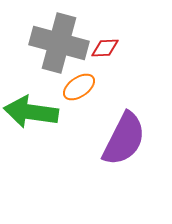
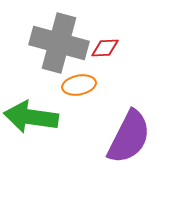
orange ellipse: moved 2 px up; rotated 24 degrees clockwise
green arrow: moved 5 px down
purple semicircle: moved 5 px right, 2 px up
